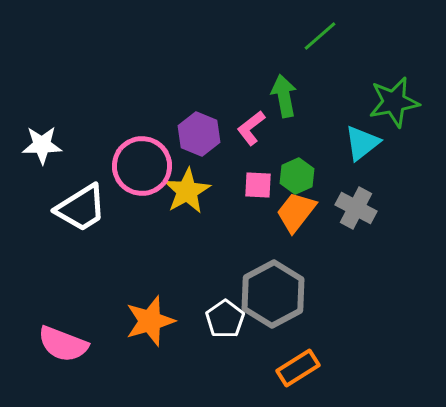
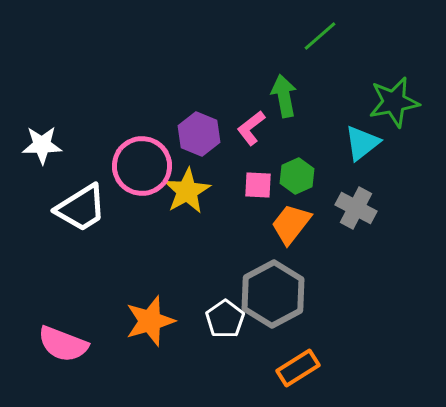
orange trapezoid: moved 5 px left, 12 px down
